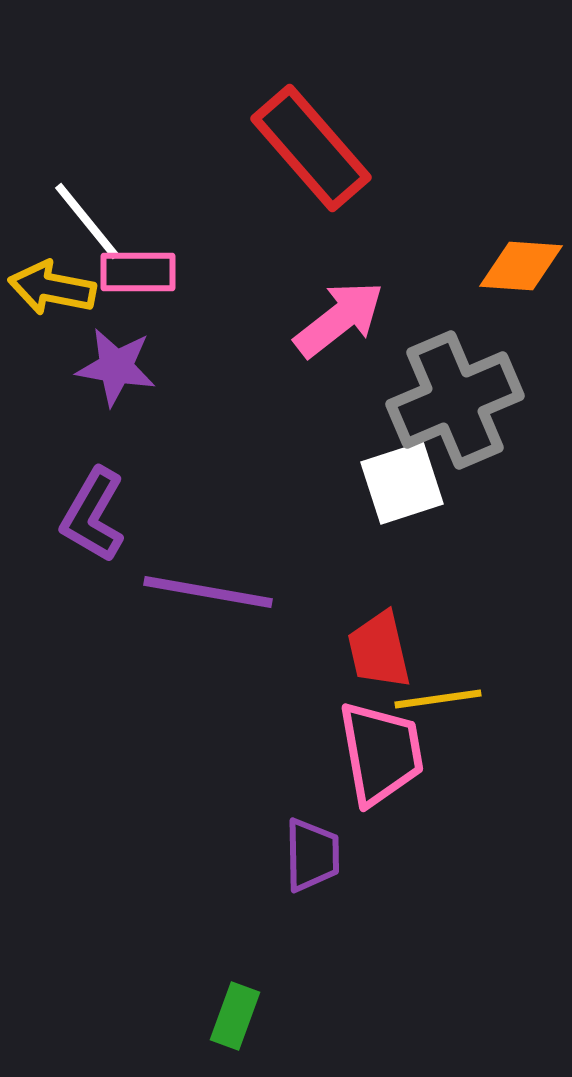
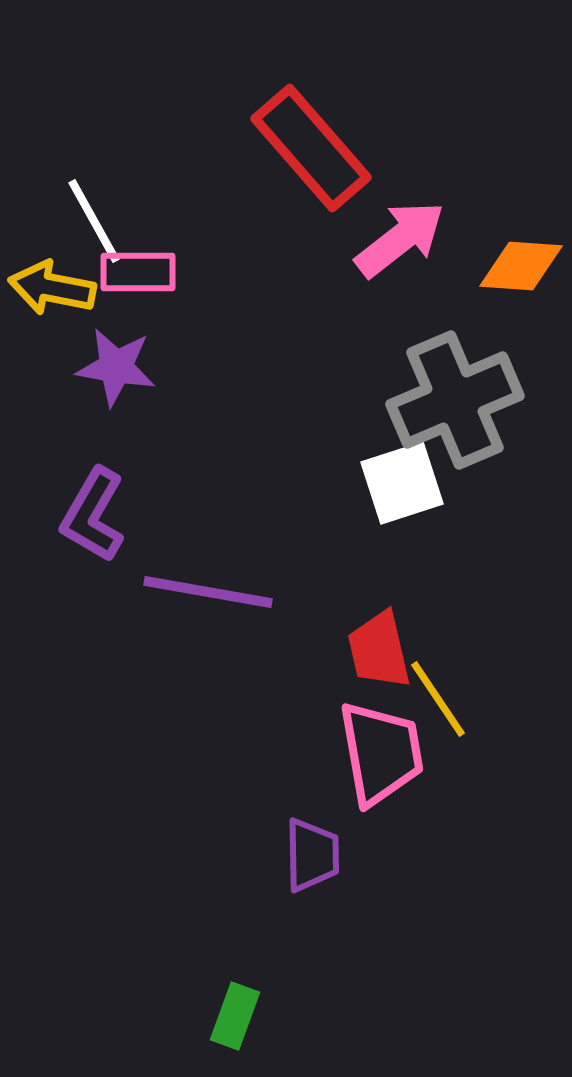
white line: moved 7 px right; rotated 10 degrees clockwise
pink arrow: moved 61 px right, 80 px up
yellow line: rotated 64 degrees clockwise
